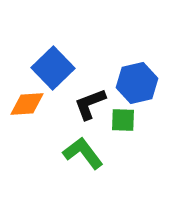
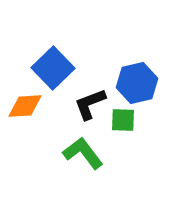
orange diamond: moved 2 px left, 2 px down
